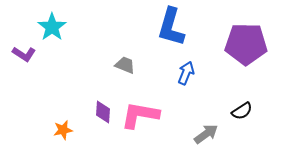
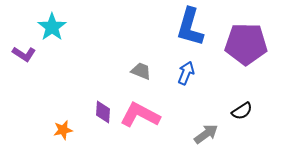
blue L-shape: moved 19 px right
gray trapezoid: moved 16 px right, 6 px down
pink L-shape: rotated 18 degrees clockwise
